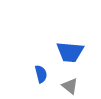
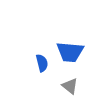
blue semicircle: moved 1 px right, 11 px up
